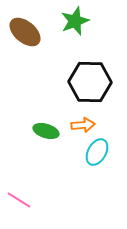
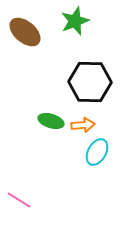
green ellipse: moved 5 px right, 10 px up
